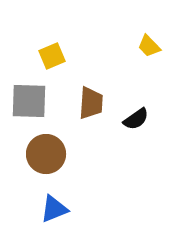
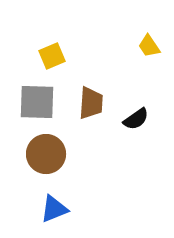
yellow trapezoid: rotated 10 degrees clockwise
gray square: moved 8 px right, 1 px down
